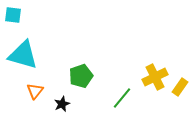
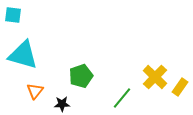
yellow cross: rotated 20 degrees counterclockwise
black star: rotated 21 degrees clockwise
